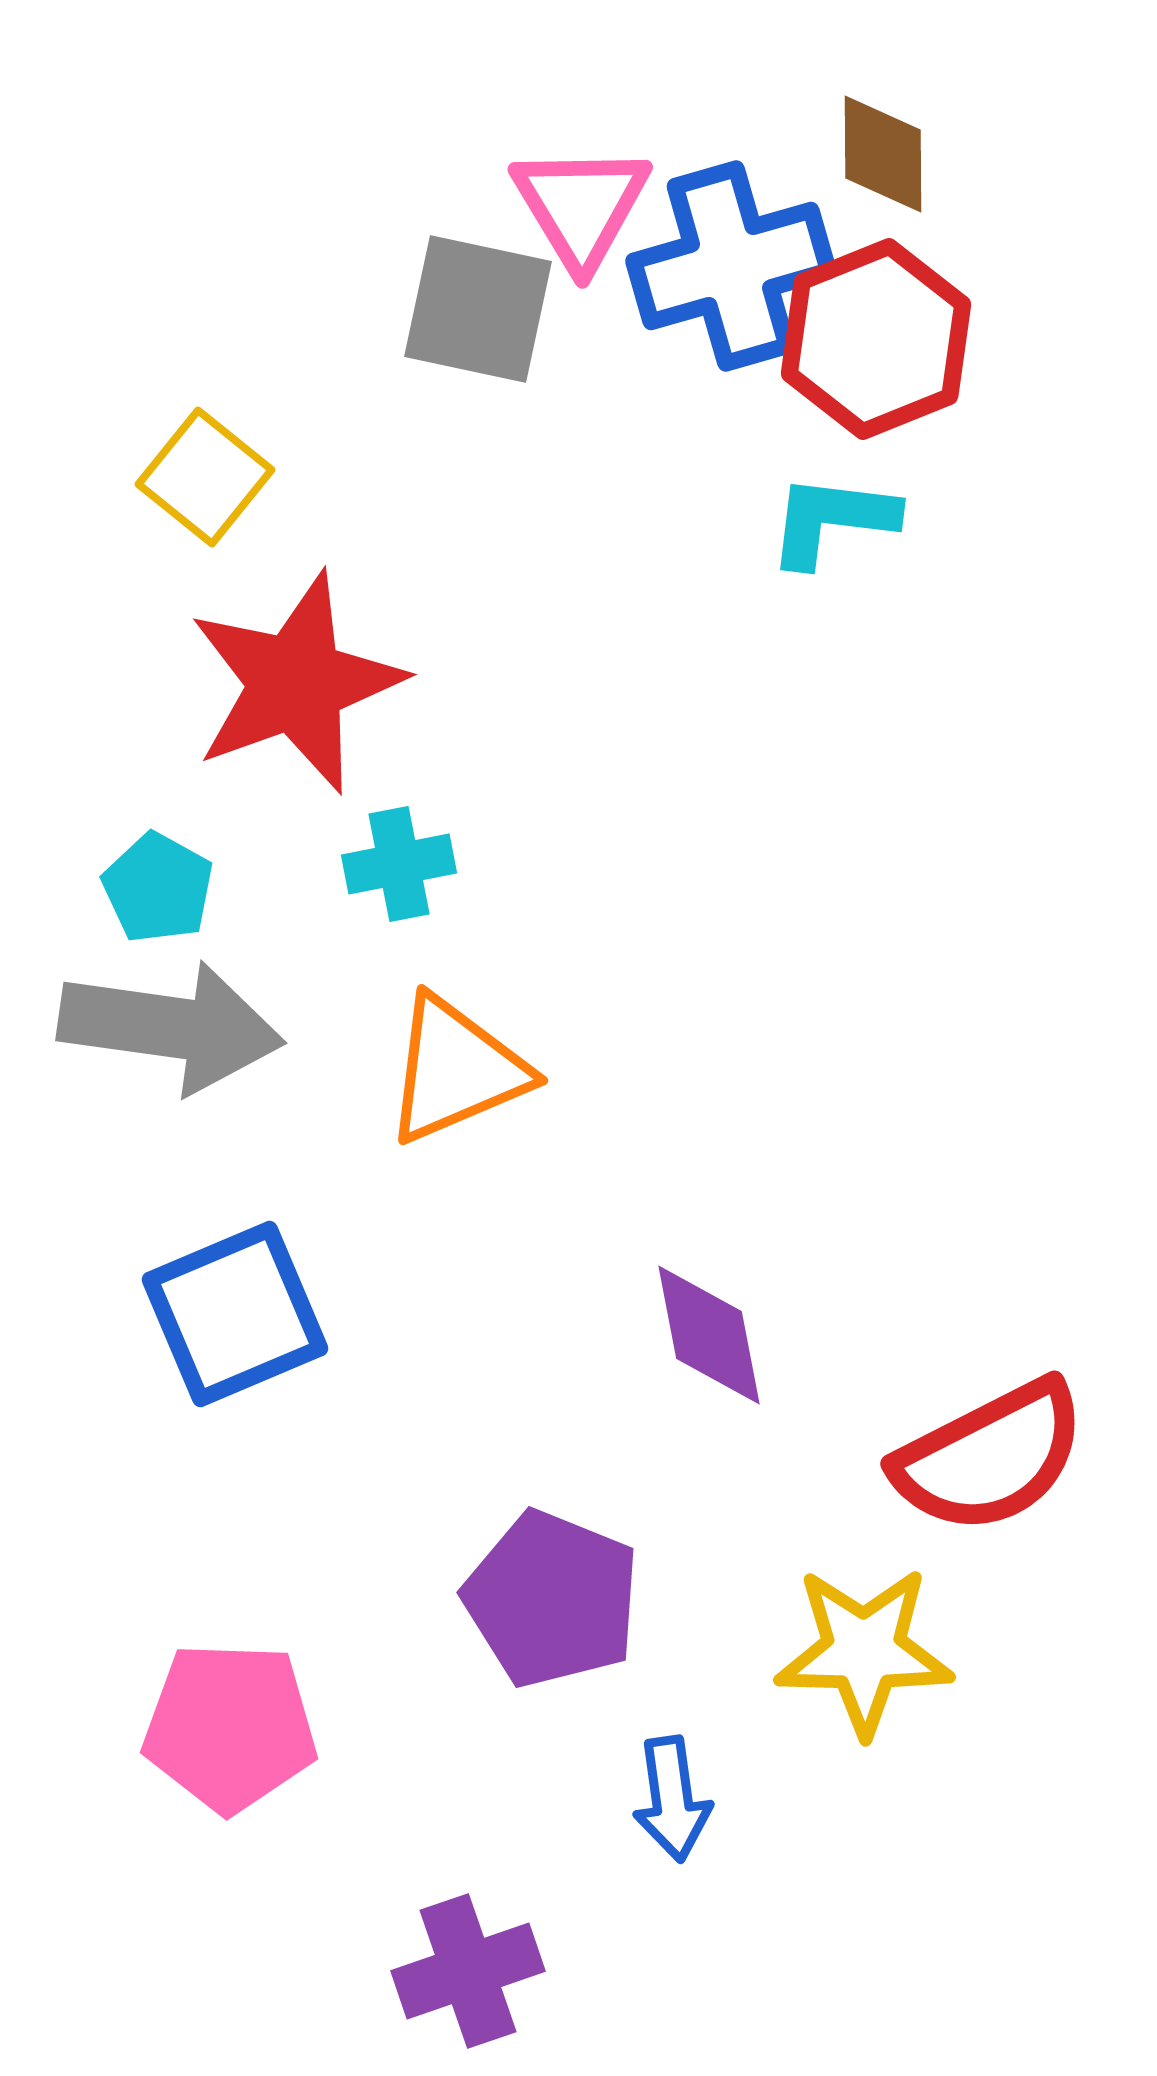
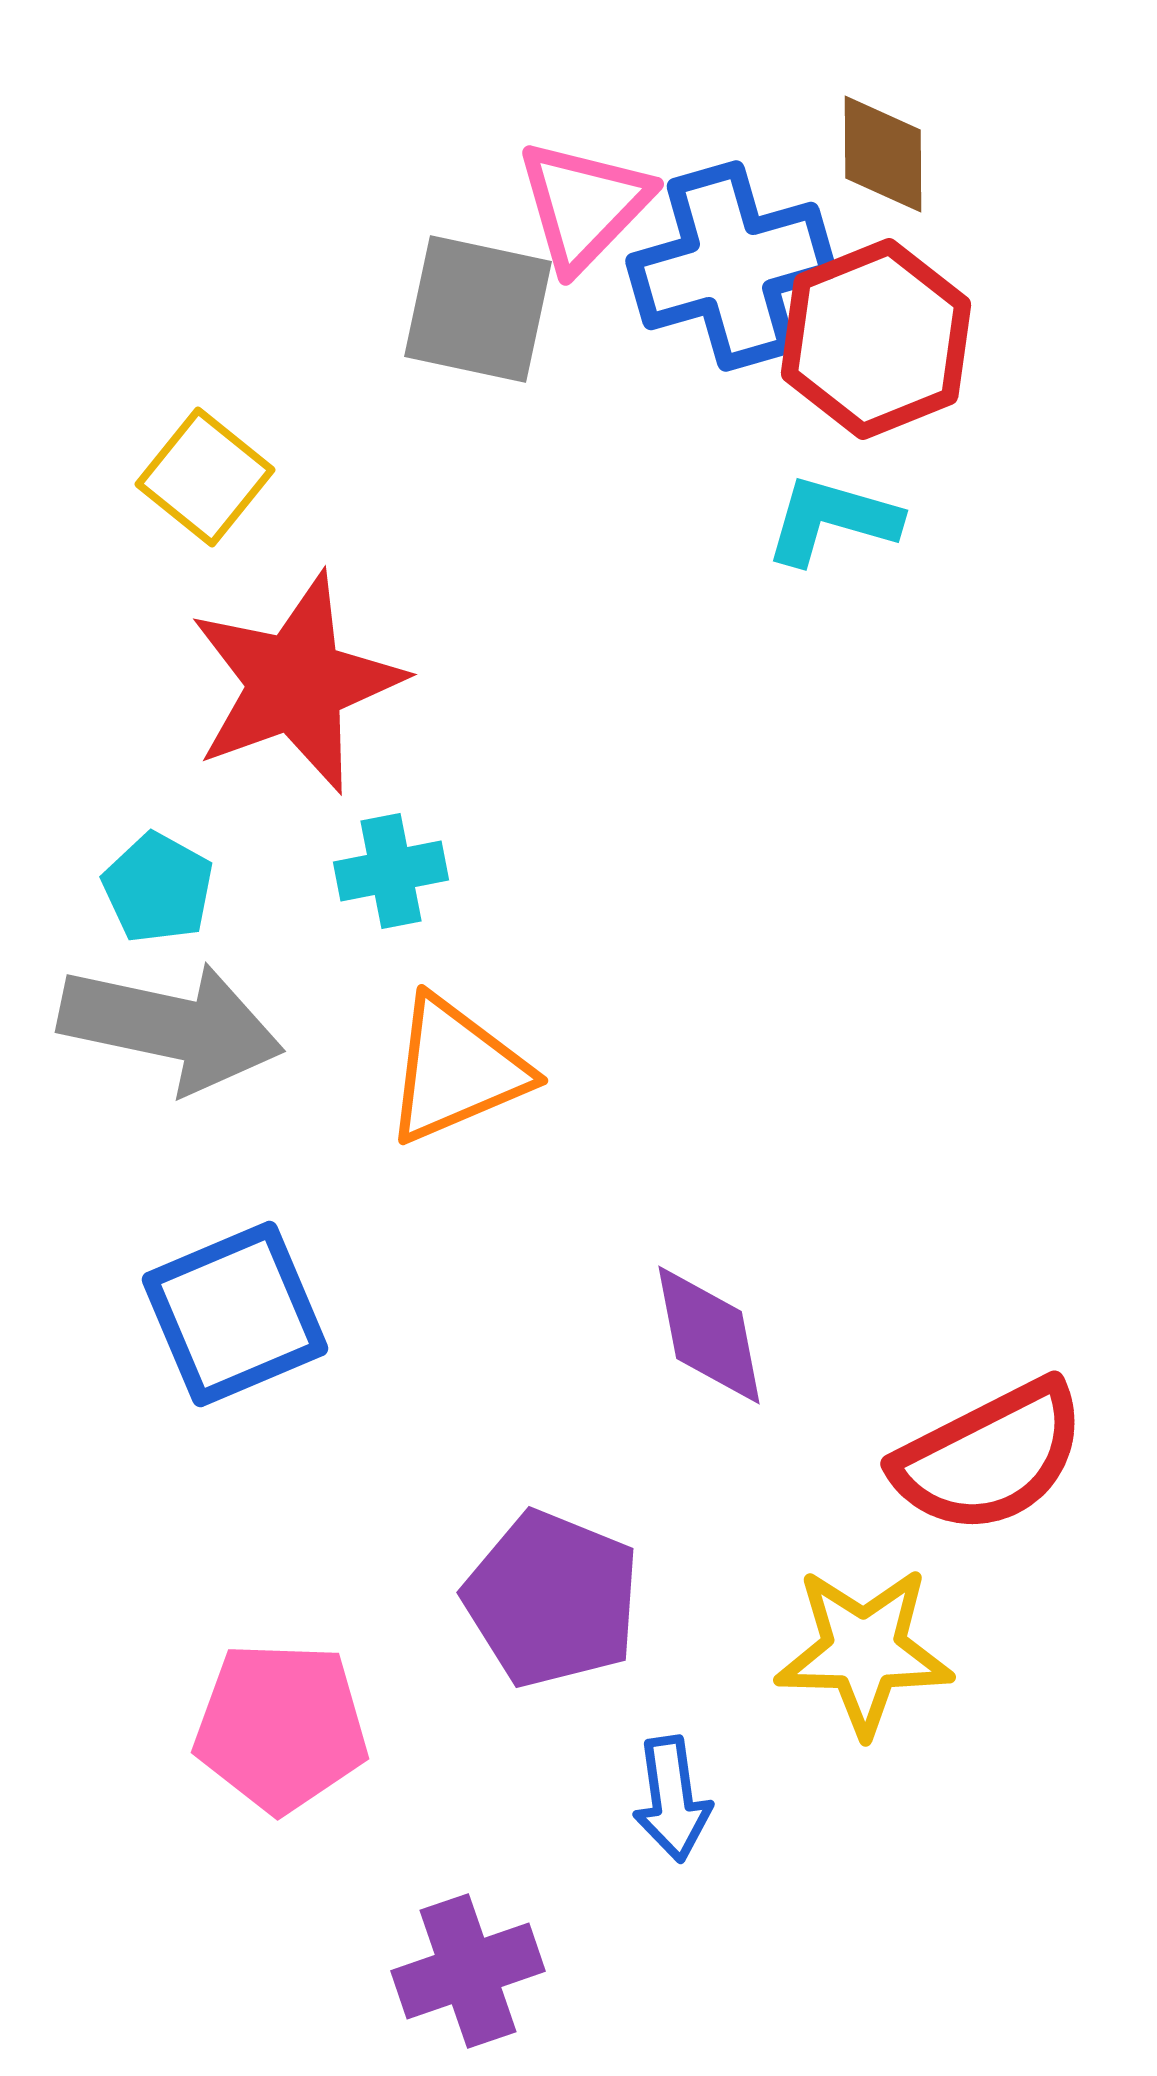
pink triangle: moved 3 px right, 1 px up; rotated 15 degrees clockwise
cyan L-shape: rotated 9 degrees clockwise
cyan cross: moved 8 px left, 7 px down
gray arrow: rotated 4 degrees clockwise
pink pentagon: moved 51 px right
